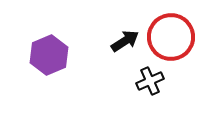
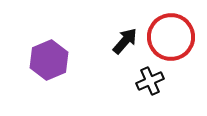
black arrow: rotated 16 degrees counterclockwise
purple hexagon: moved 5 px down
